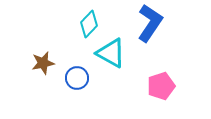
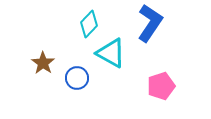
brown star: rotated 25 degrees counterclockwise
